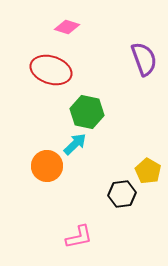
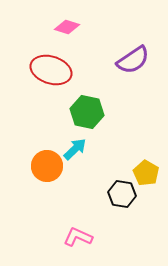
purple semicircle: moved 11 px left, 1 px down; rotated 76 degrees clockwise
cyan arrow: moved 5 px down
yellow pentagon: moved 2 px left, 2 px down
black hexagon: rotated 16 degrees clockwise
pink L-shape: moved 1 px left; rotated 144 degrees counterclockwise
